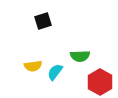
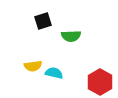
green semicircle: moved 9 px left, 20 px up
cyan semicircle: moved 1 px left, 1 px down; rotated 66 degrees clockwise
